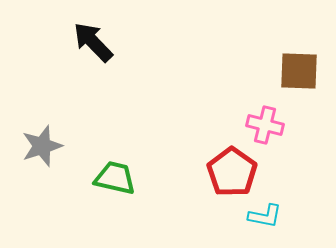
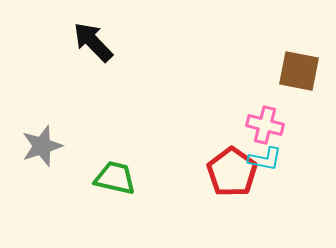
brown square: rotated 9 degrees clockwise
cyan L-shape: moved 57 px up
